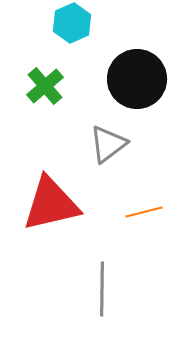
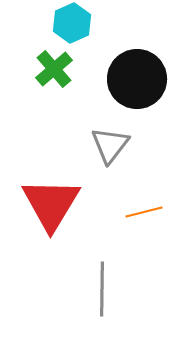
green cross: moved 9 px right, 17 px up
gray triangle: moved 2 px right, 1 px down; rotated 15 degrees counterclockwise
red triangle: rotated 46 degrees counterclockwise
